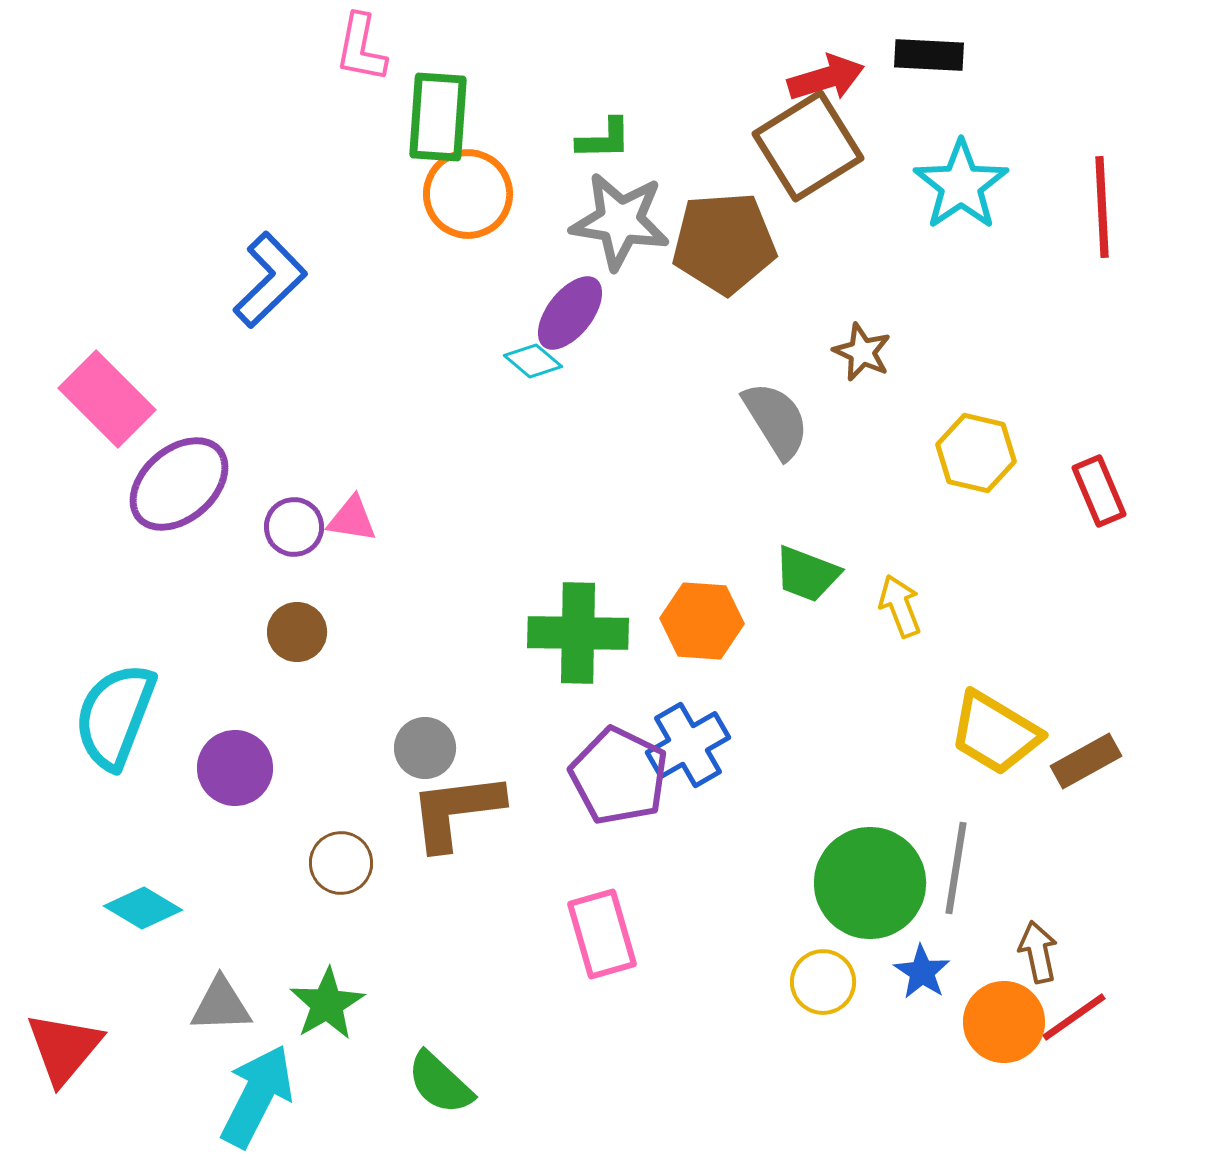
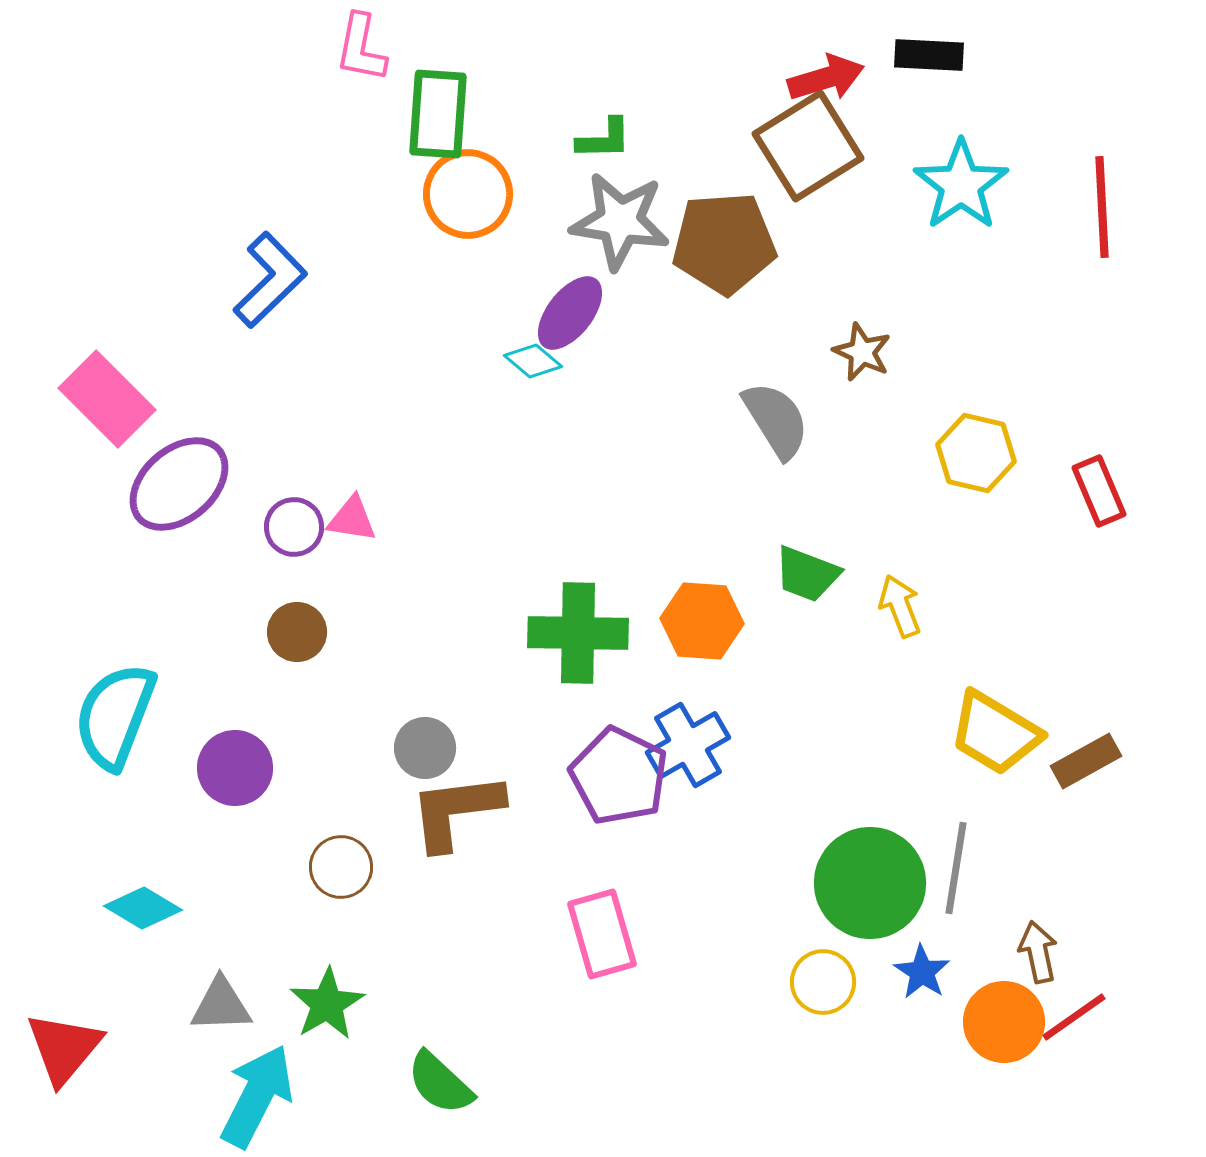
green rectangle at (438, 117): moved 3 px up
brown circle at (341, 863): moved 4 px down
